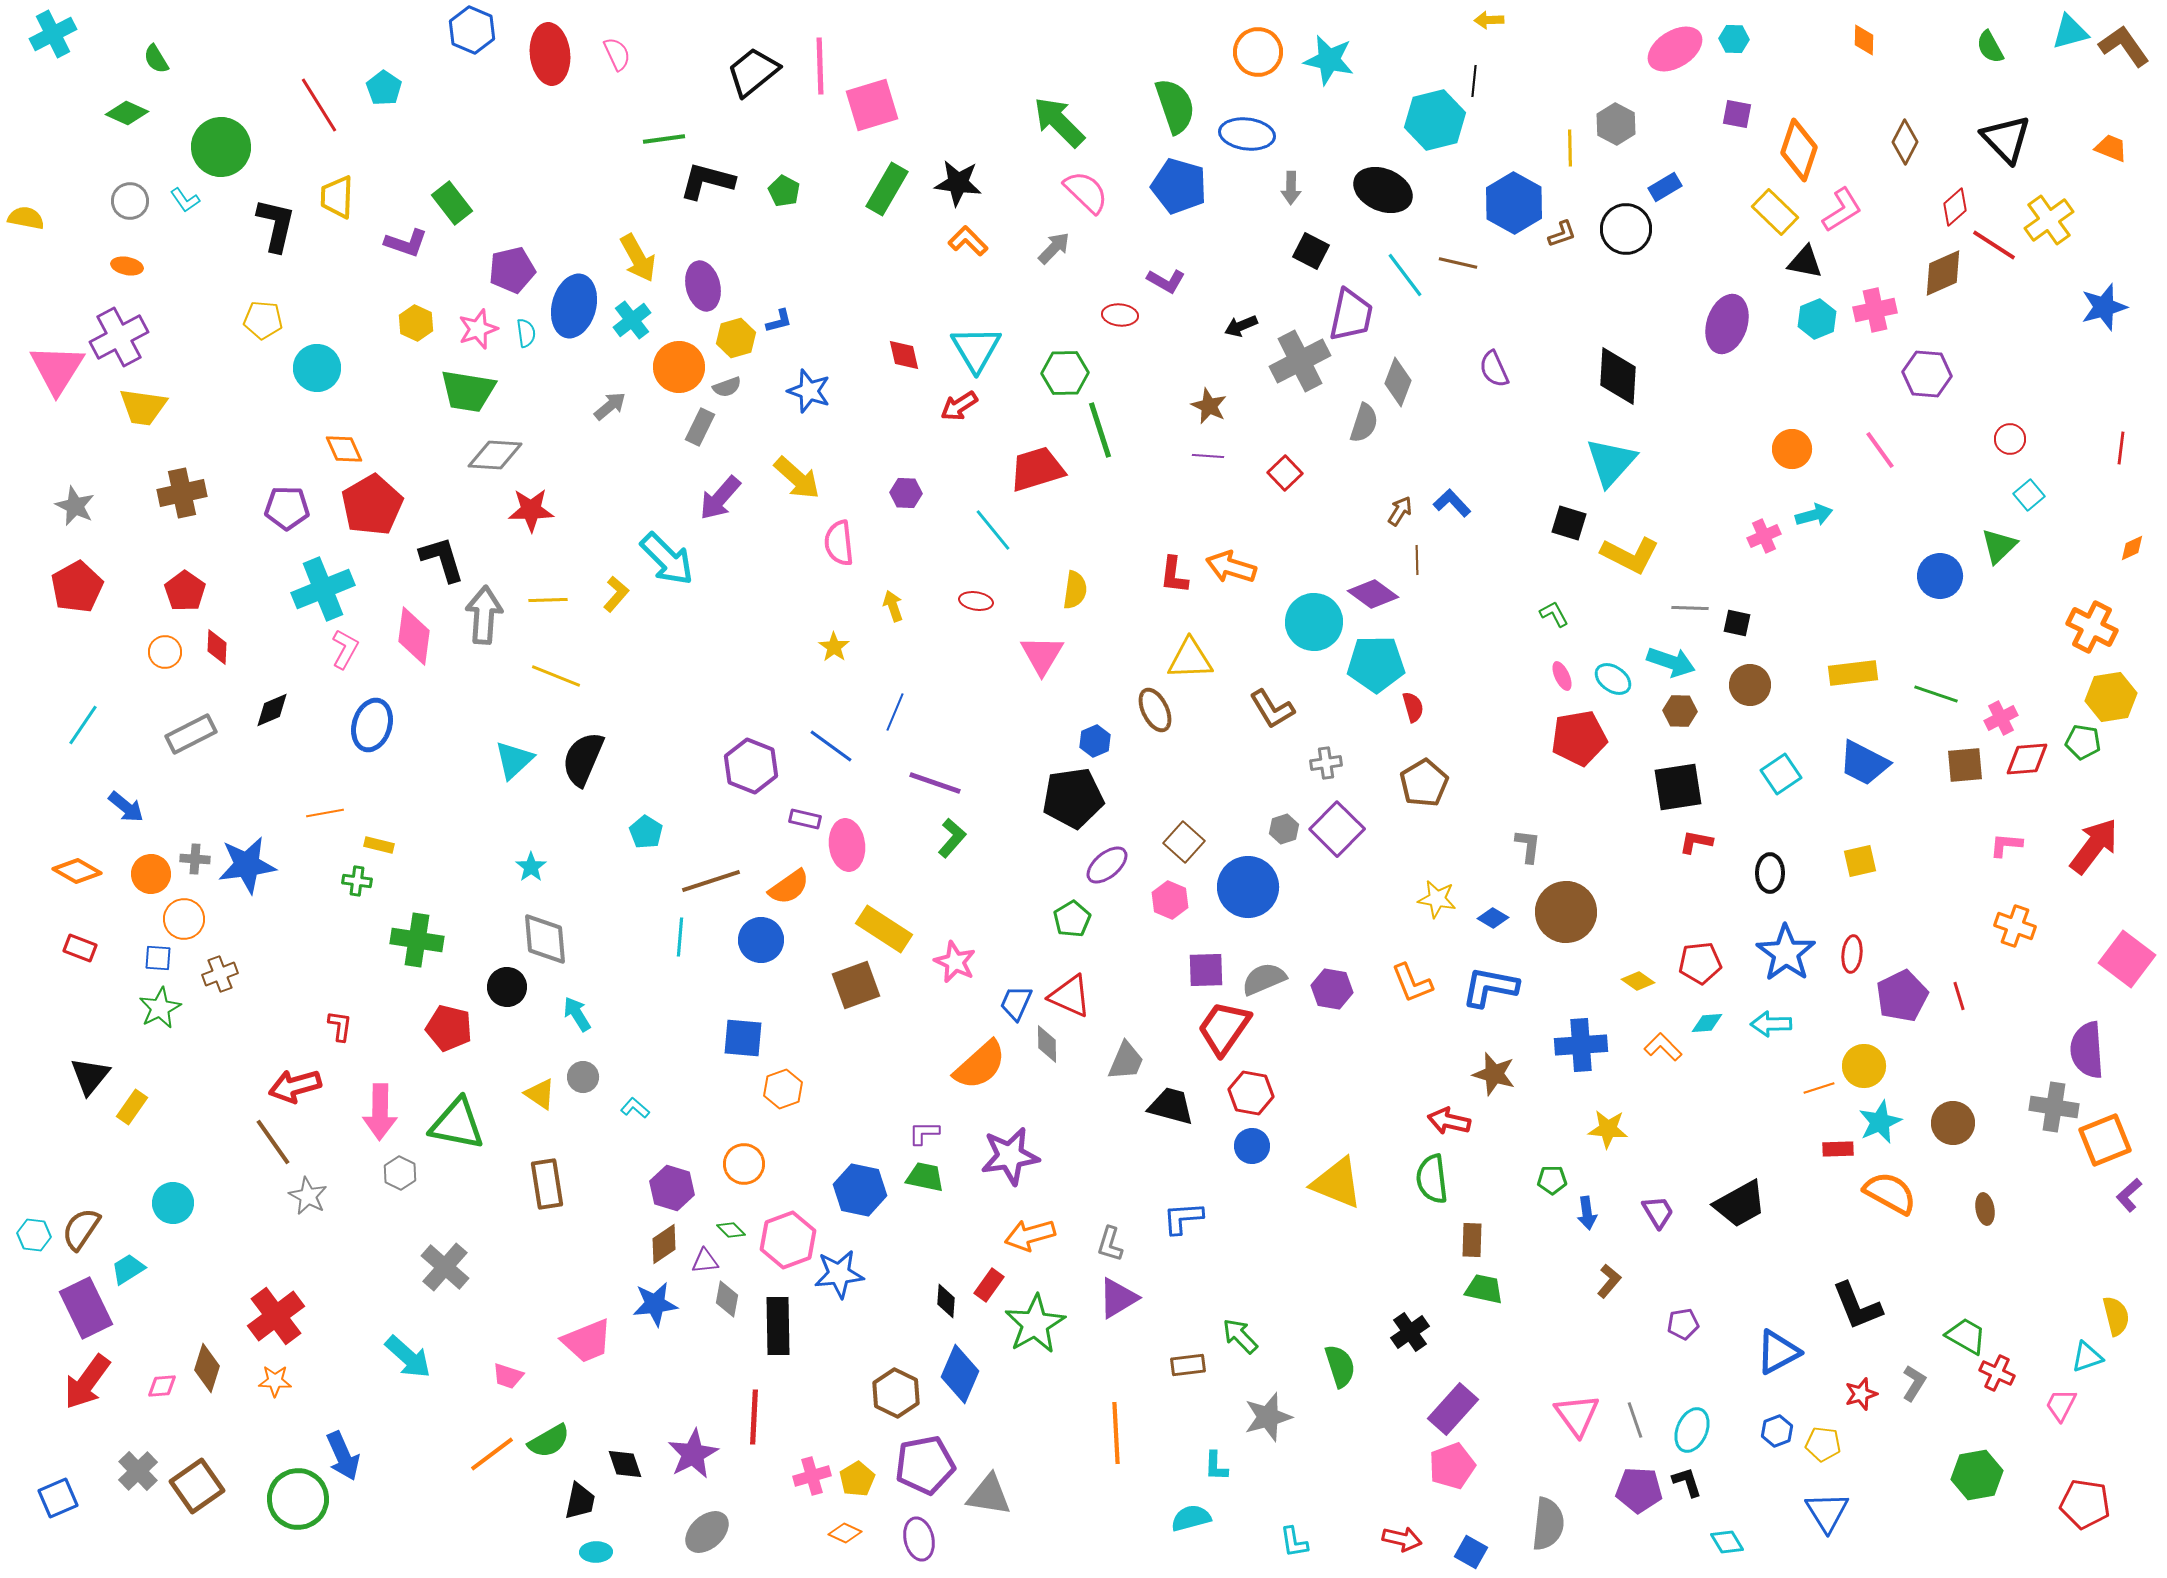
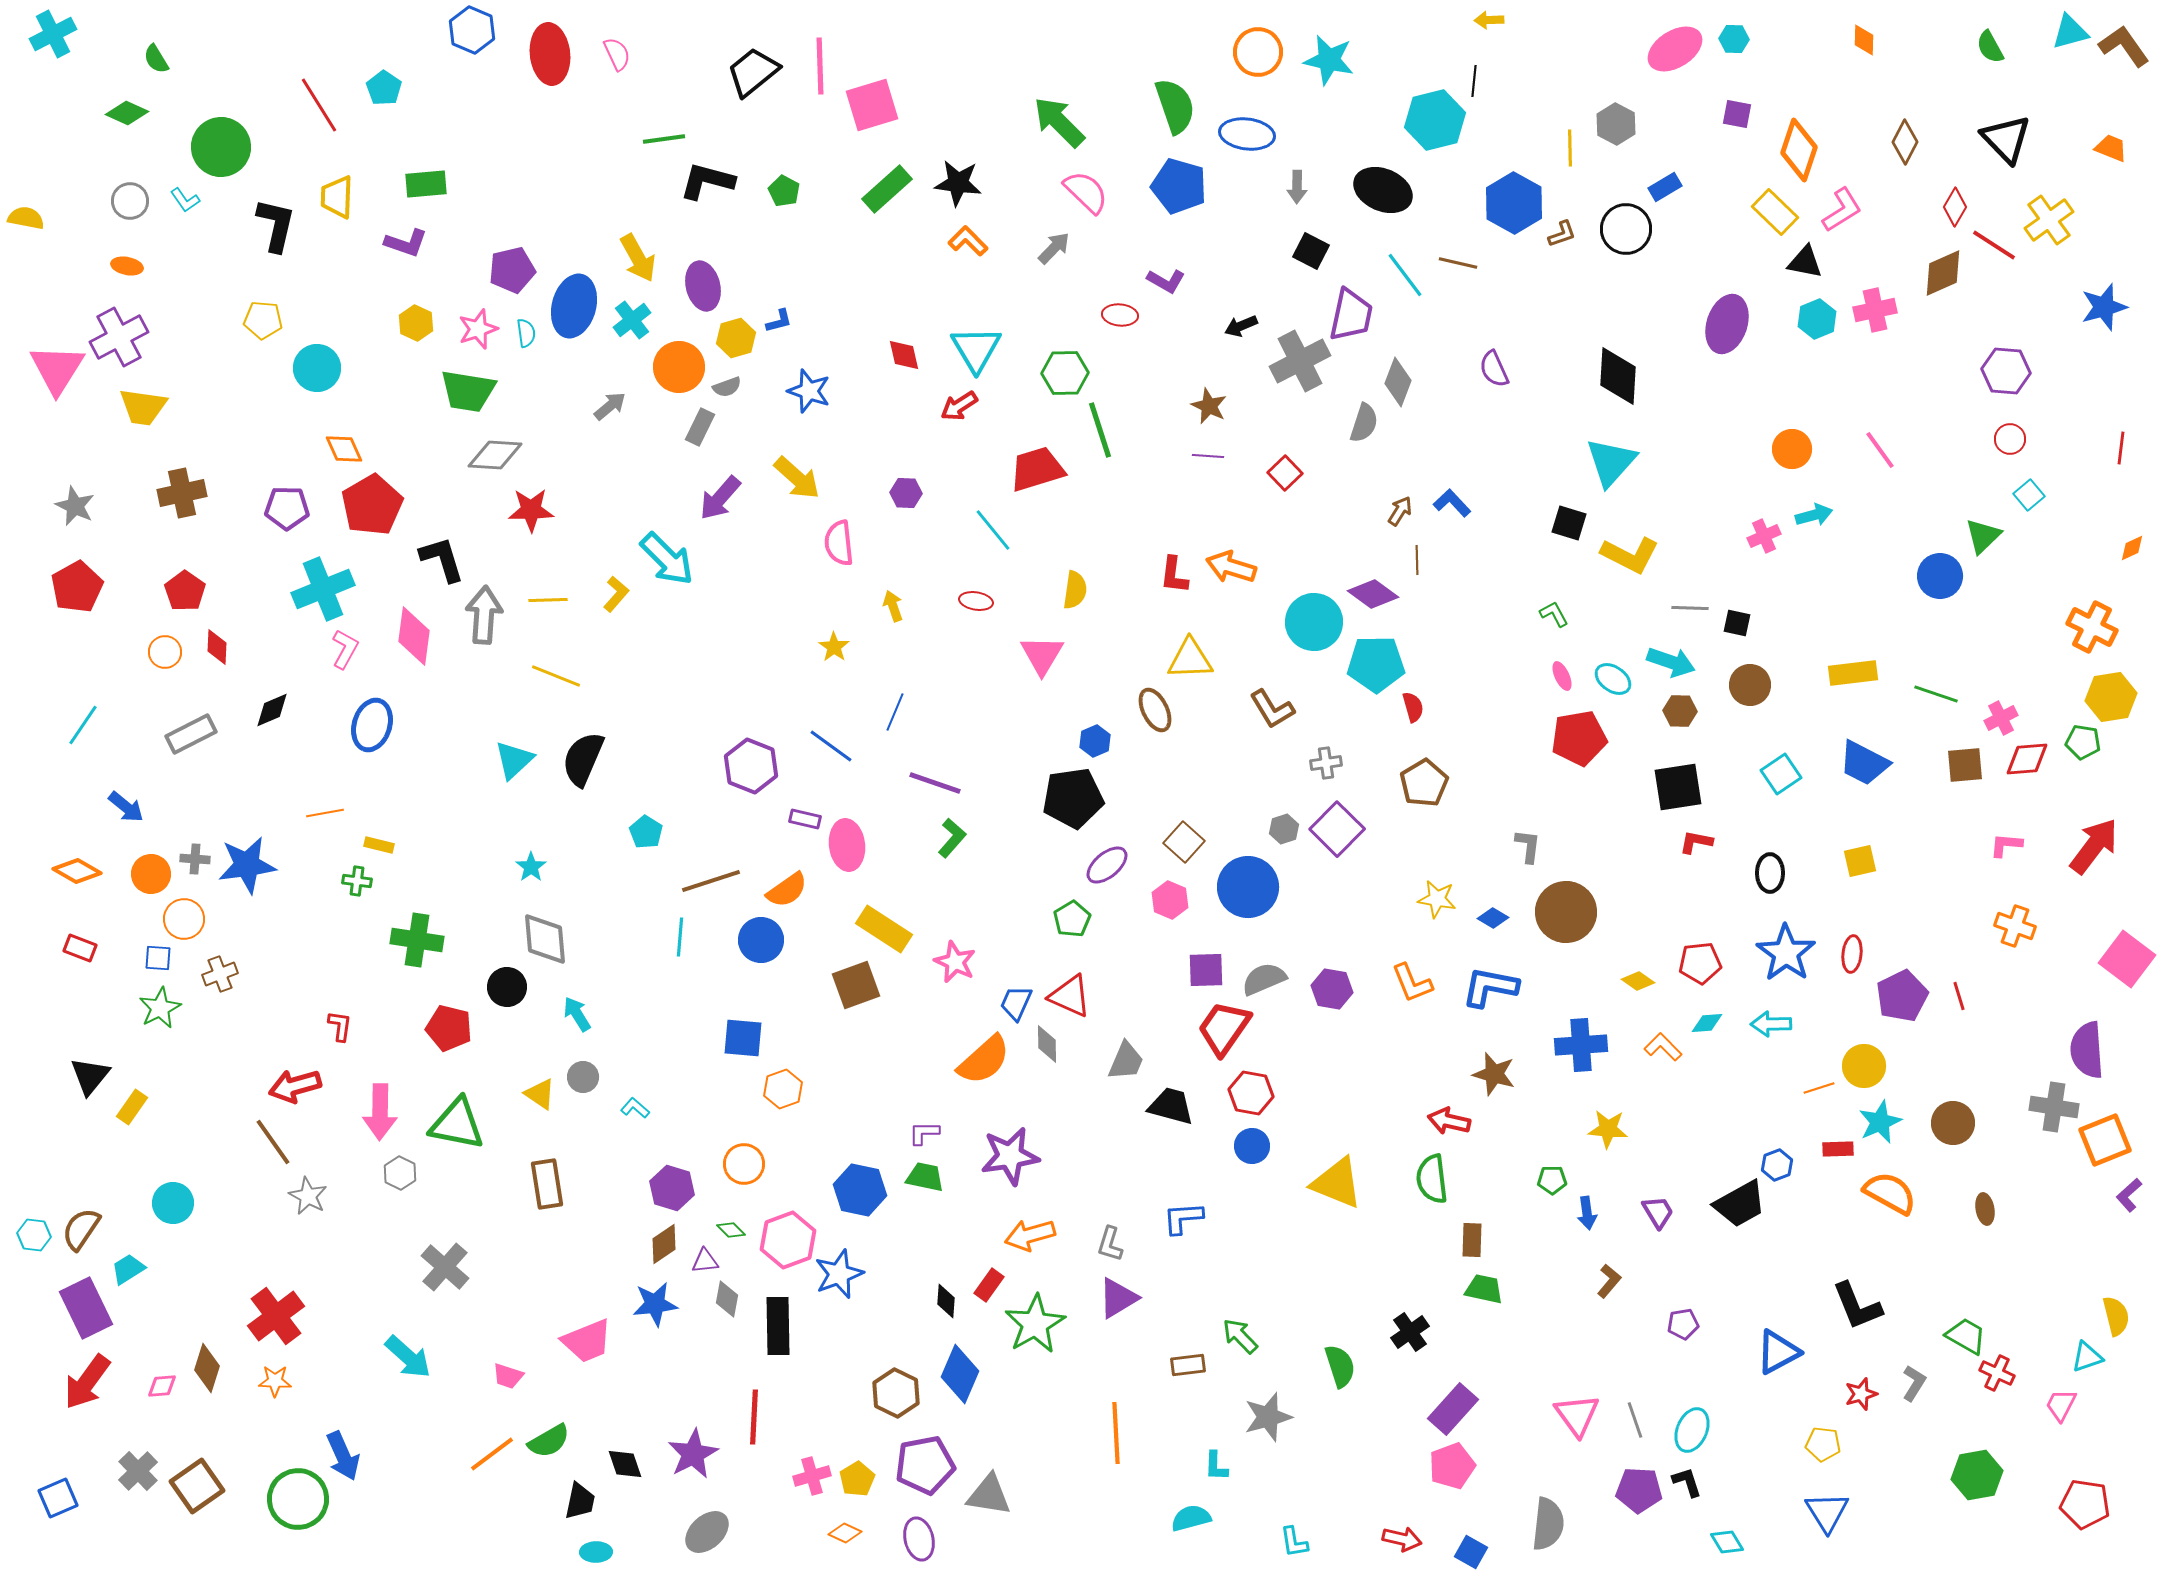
gray arrow at (1291, 188): moved 6 px right, 1 px up
green rectangle at (887, 189): rotated 18 degrees clockwise
green rectangle at (452, 203): moved 26 px left, 19 px up; rotated 57 degrees counterclockwise
red diamond at (1955, 207): rotated 18 degrees counterclockwise
purple hexagon at (1927, 374): moved 79 px right, 3 px up
green triangle at (1999, 546): moved 16 px left, 10 px up
orange semicircle at (789, 887): moved 2 px left, 3 px down
orange semicircle at (980, 1065): moved 4 px right, 5 px up
blue star at (839, 1274): rotated 15 degrees counterclockwise
blue hexagon at (1777, 1431): moved 266 px up
